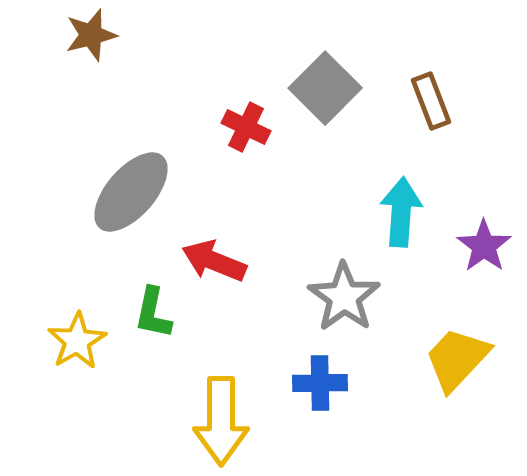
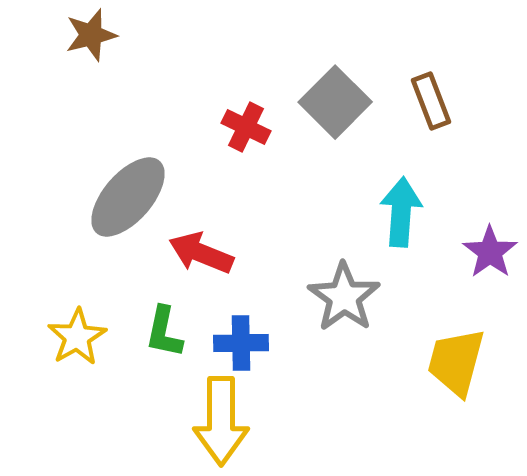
gray square: moved 10 px right, 14 px down
gray ellipse: moved 3 px left, 5 px down
purple star: moved 6 px right, 6 px down
red arrow: moved 13 px left, 8 px up
green L-shape: moved 11 px right, 19 px down
yellow star: moved 4 px up
yellow trapezoid: moved 1 px left, 3 px down; rotated 28 degrees counterclockwise
blue cross: moved 79 px left, 40 px up
